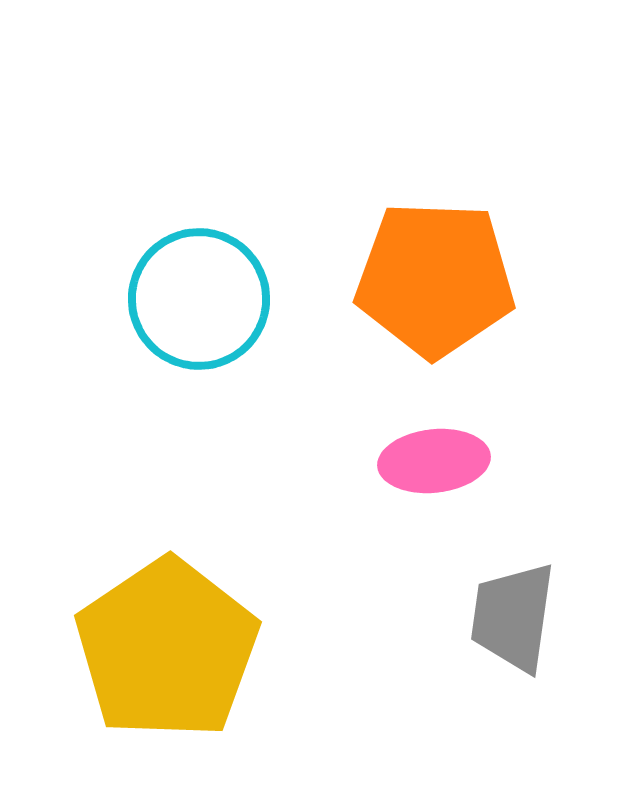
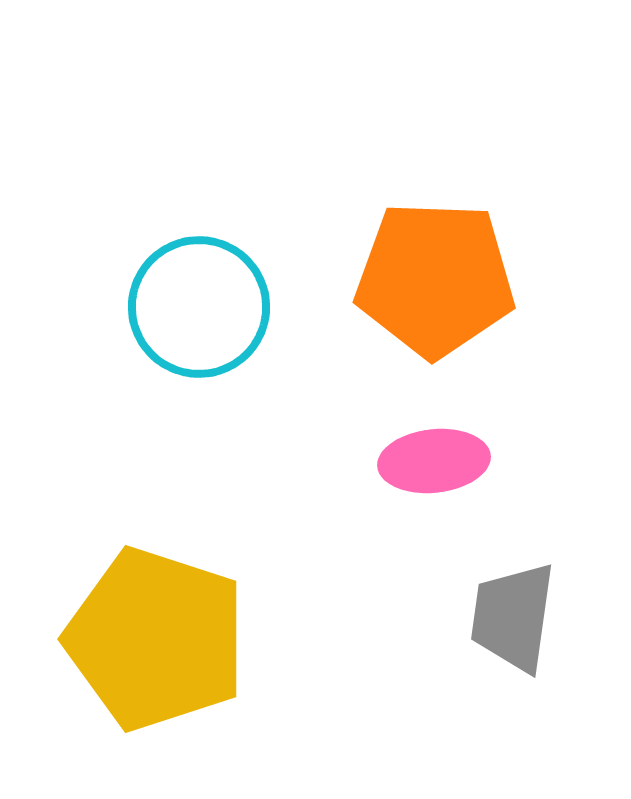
cyan circle: moved 8 px down
yellow pentagon: moved 11 px left, 10 px up; rotated 20 degrees counterclockwise
